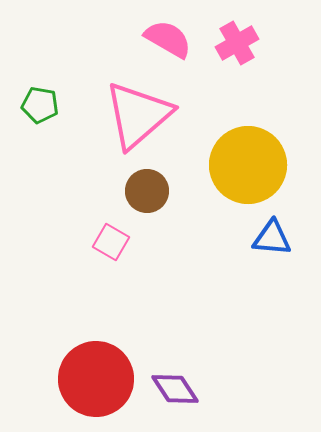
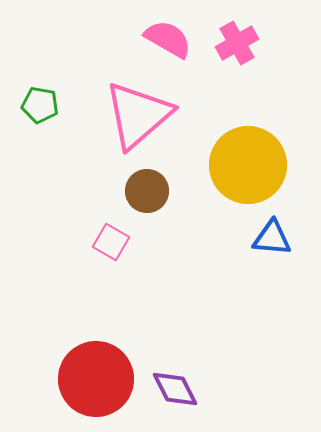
purple diamond: rotated 6 degrees clockwise
